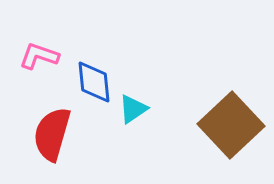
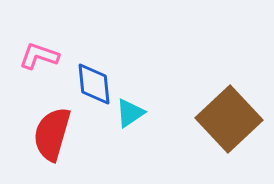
blue diamond: moved 2 px down
cyan triangle: moved 3 px left, 4 px down
brown square: moved 2 px left, 6 px up
